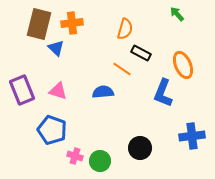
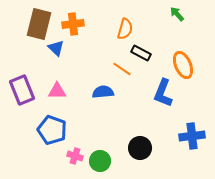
orange cross: moved 1 px right, 1 px down
pink triangle: moved 1 px left; rotated 18 degrees counterclockwise
